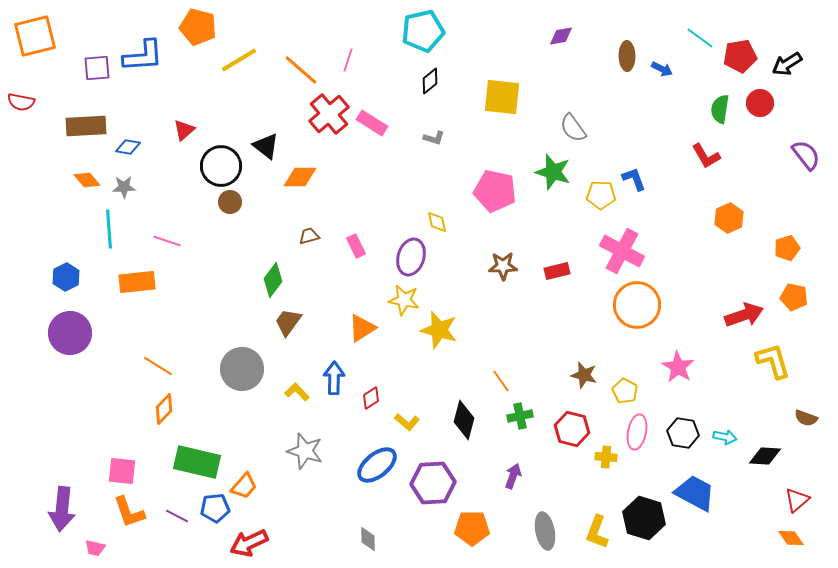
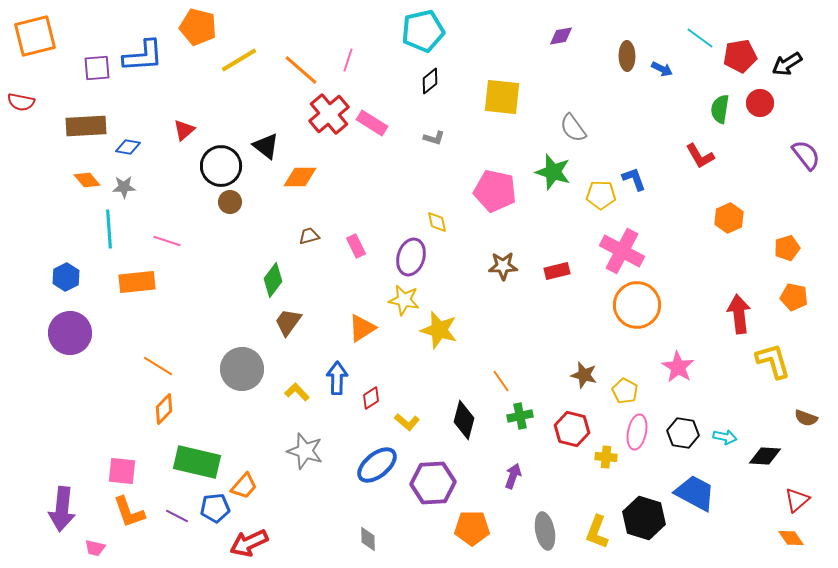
red L-shape at (706, 156): moved 6 px left
red arrow at (744, 315): moved 5 px left, 1 px up; rotated 78 degrees counterclockwise
blue arrow at (334, 378): moved 3 px right
